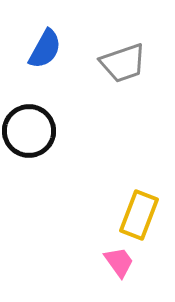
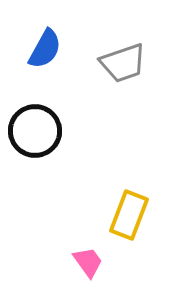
black circle: moved 6 px right
yellow rectangle: moved 10 px left
pink trapezoid: moved 31 px left
